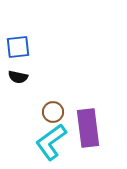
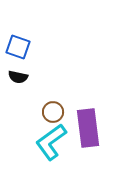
blue square: rotated 25 degrees clockwise
